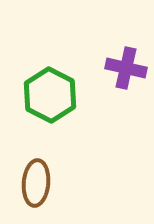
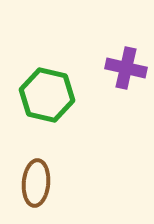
green hexagon: moved 3 px left; rotated 14 degrees counterclockwise
